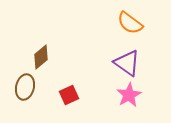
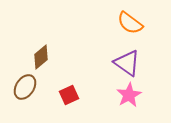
brown ellipse: rotated 20 degrees clockwise
